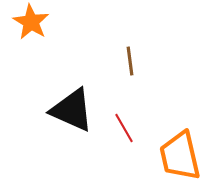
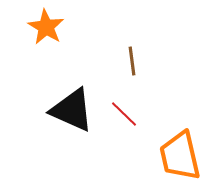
orange star: moved 15 px right, 5 px down
brown line: moved 2 px right
red line: moved 14 px up; rotated 16 degrees counterclockwise
